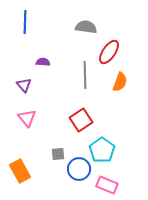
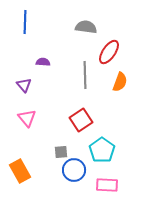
gray square: moved 3 px right, 2 px up
blue circle: moved 5 px left, 1 px down
pink rectangle: rotated 20 degrees counterclockwise
